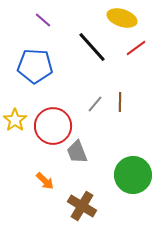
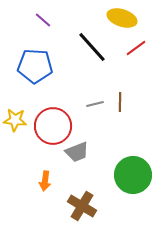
gray line: rotated 36 degrees clockwise
yellow star: rotated 30 degrees counterclockwise
gray trapezoid: rotated 90 degrees counterclockwise
orange arrow: rotated 54 degrees clockwise
